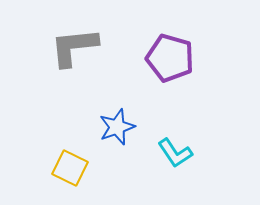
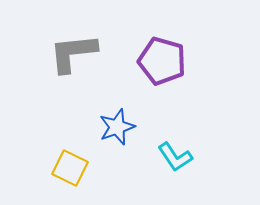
gray L-shape: moved 1 px left, 6 px down
purple pentagon: moved 8 px left, 3 px down
cyan L-shape: moved 4 px down
